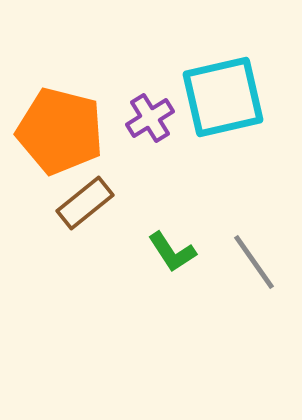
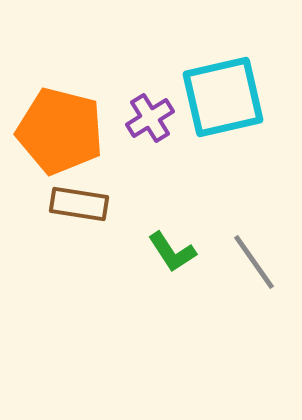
brown rectangle: moved 6 px left, 1 px down; rotated 48 degrees clockwise
